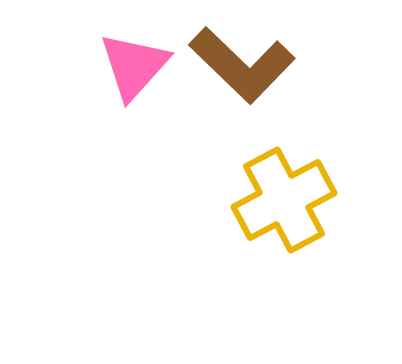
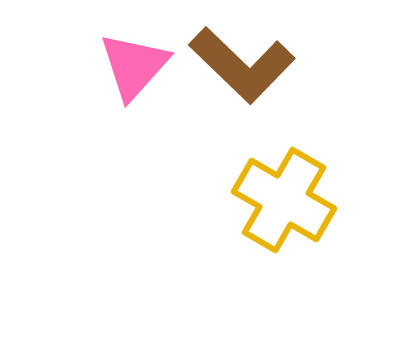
yellow cross: rotated 32 degrees counterclockwise
